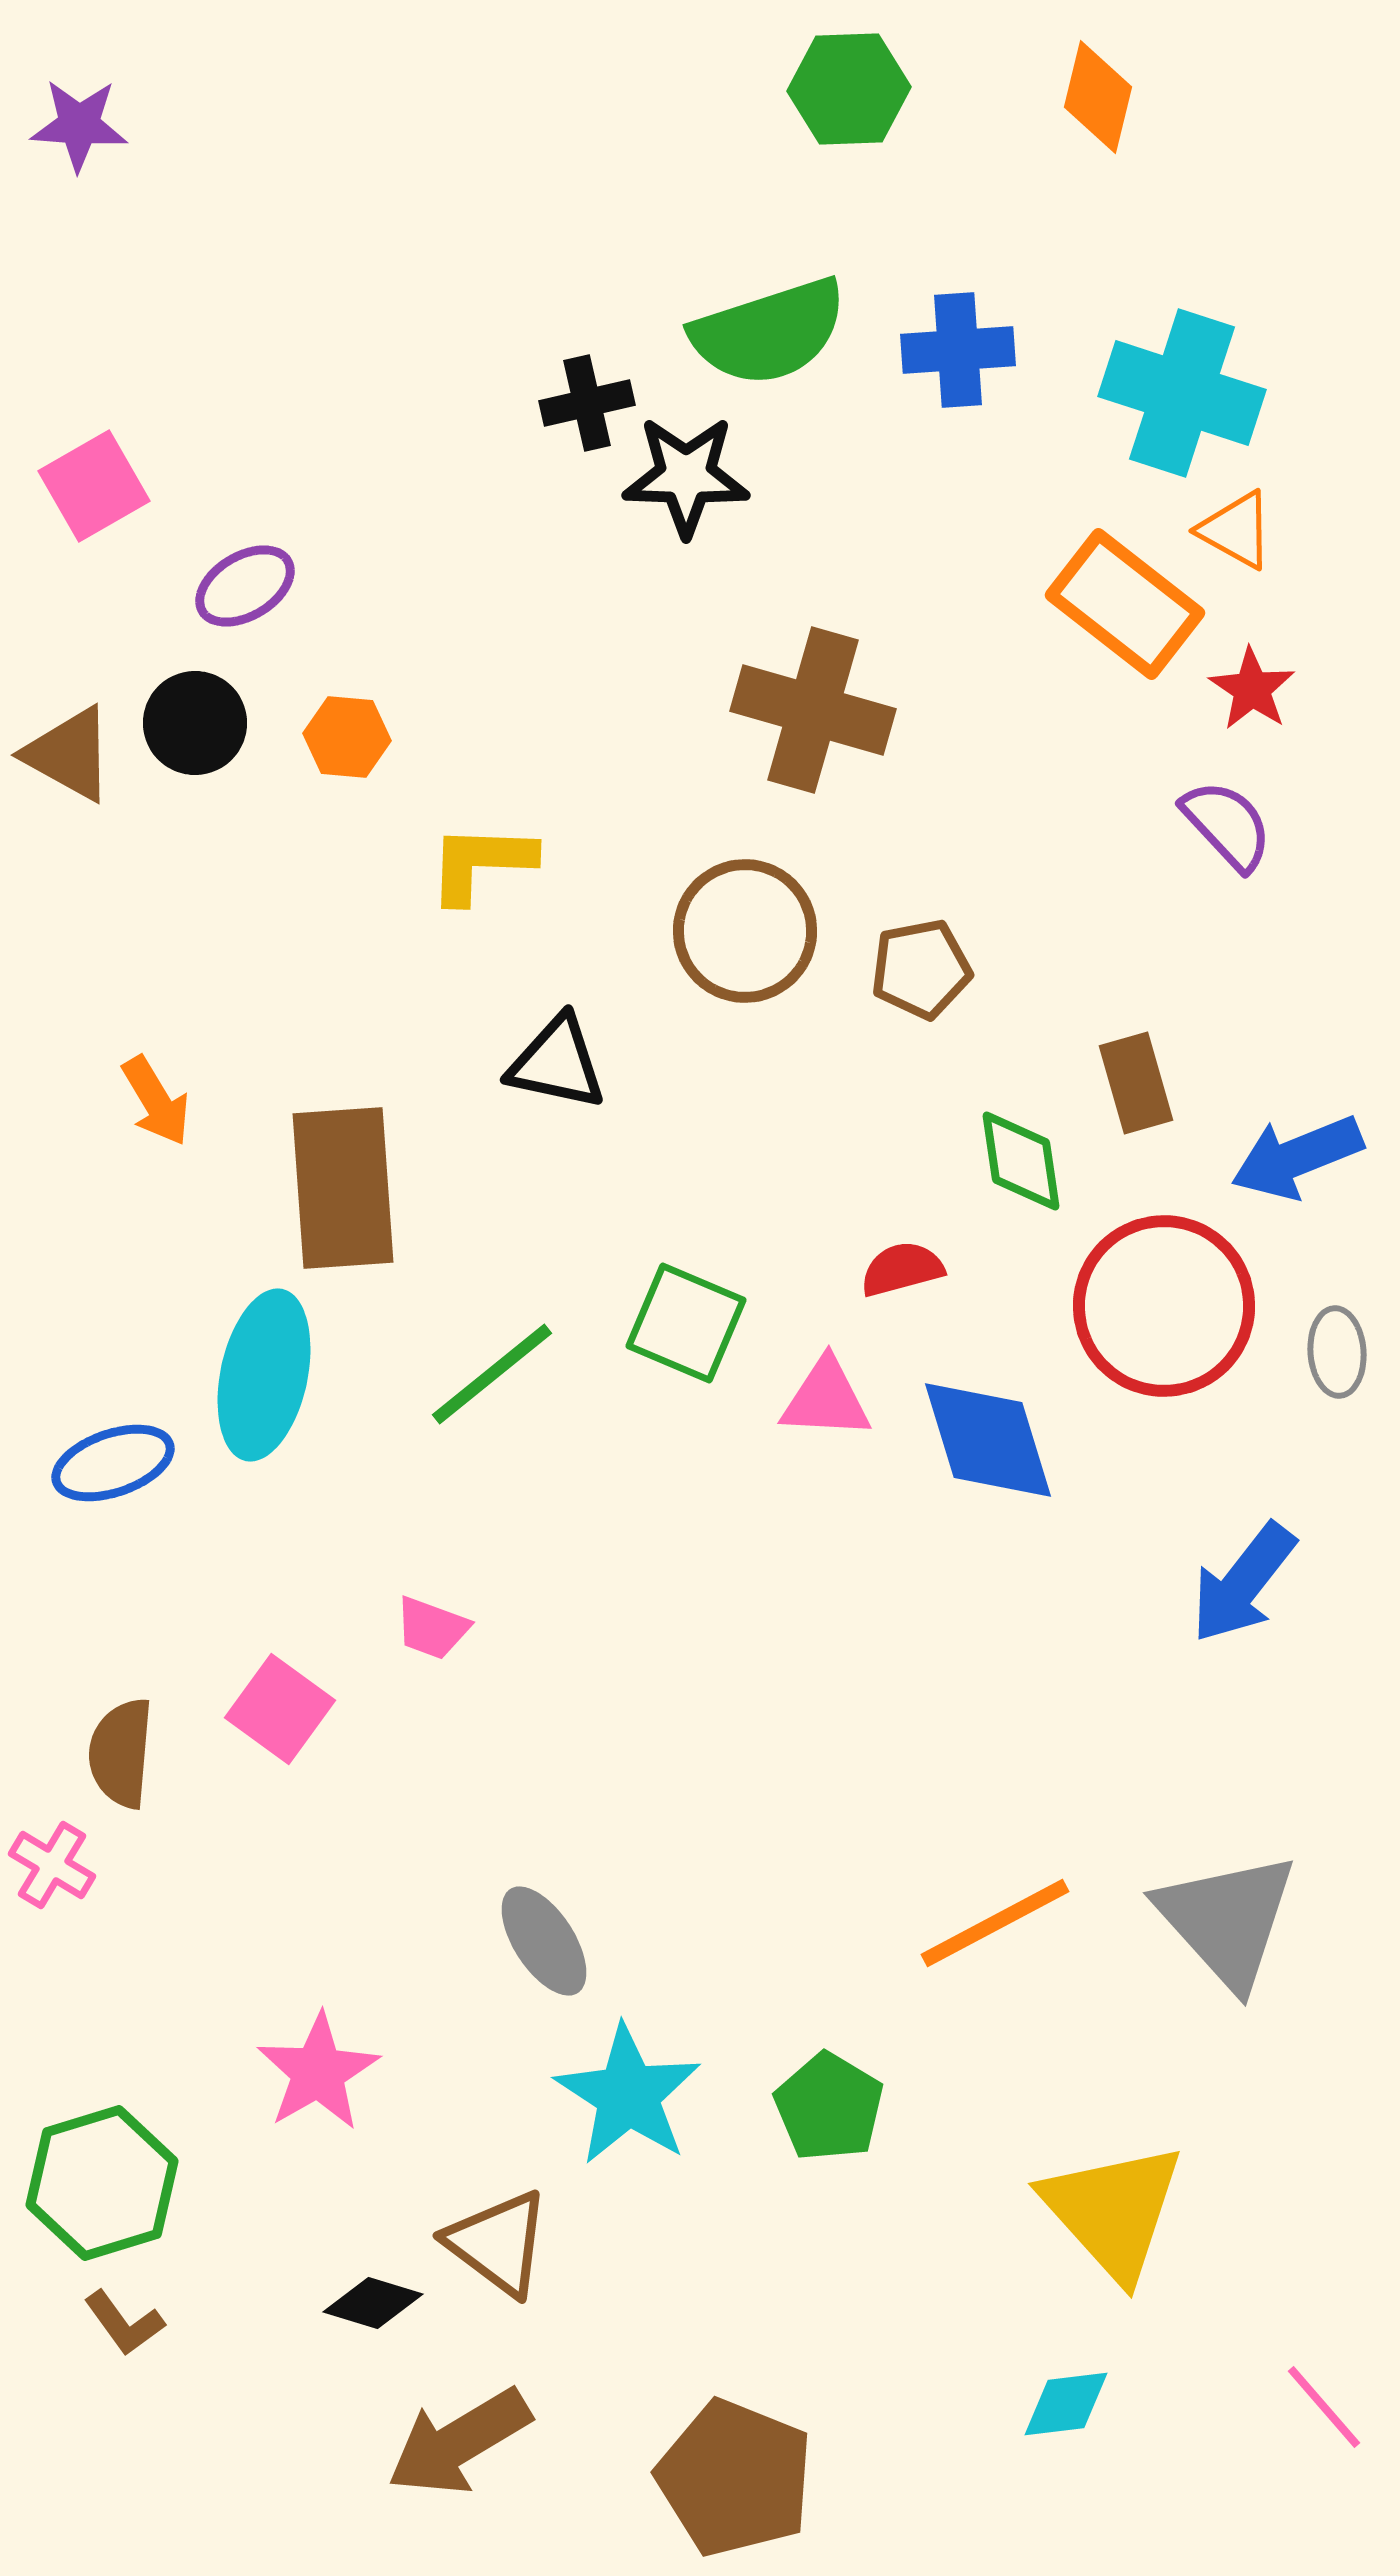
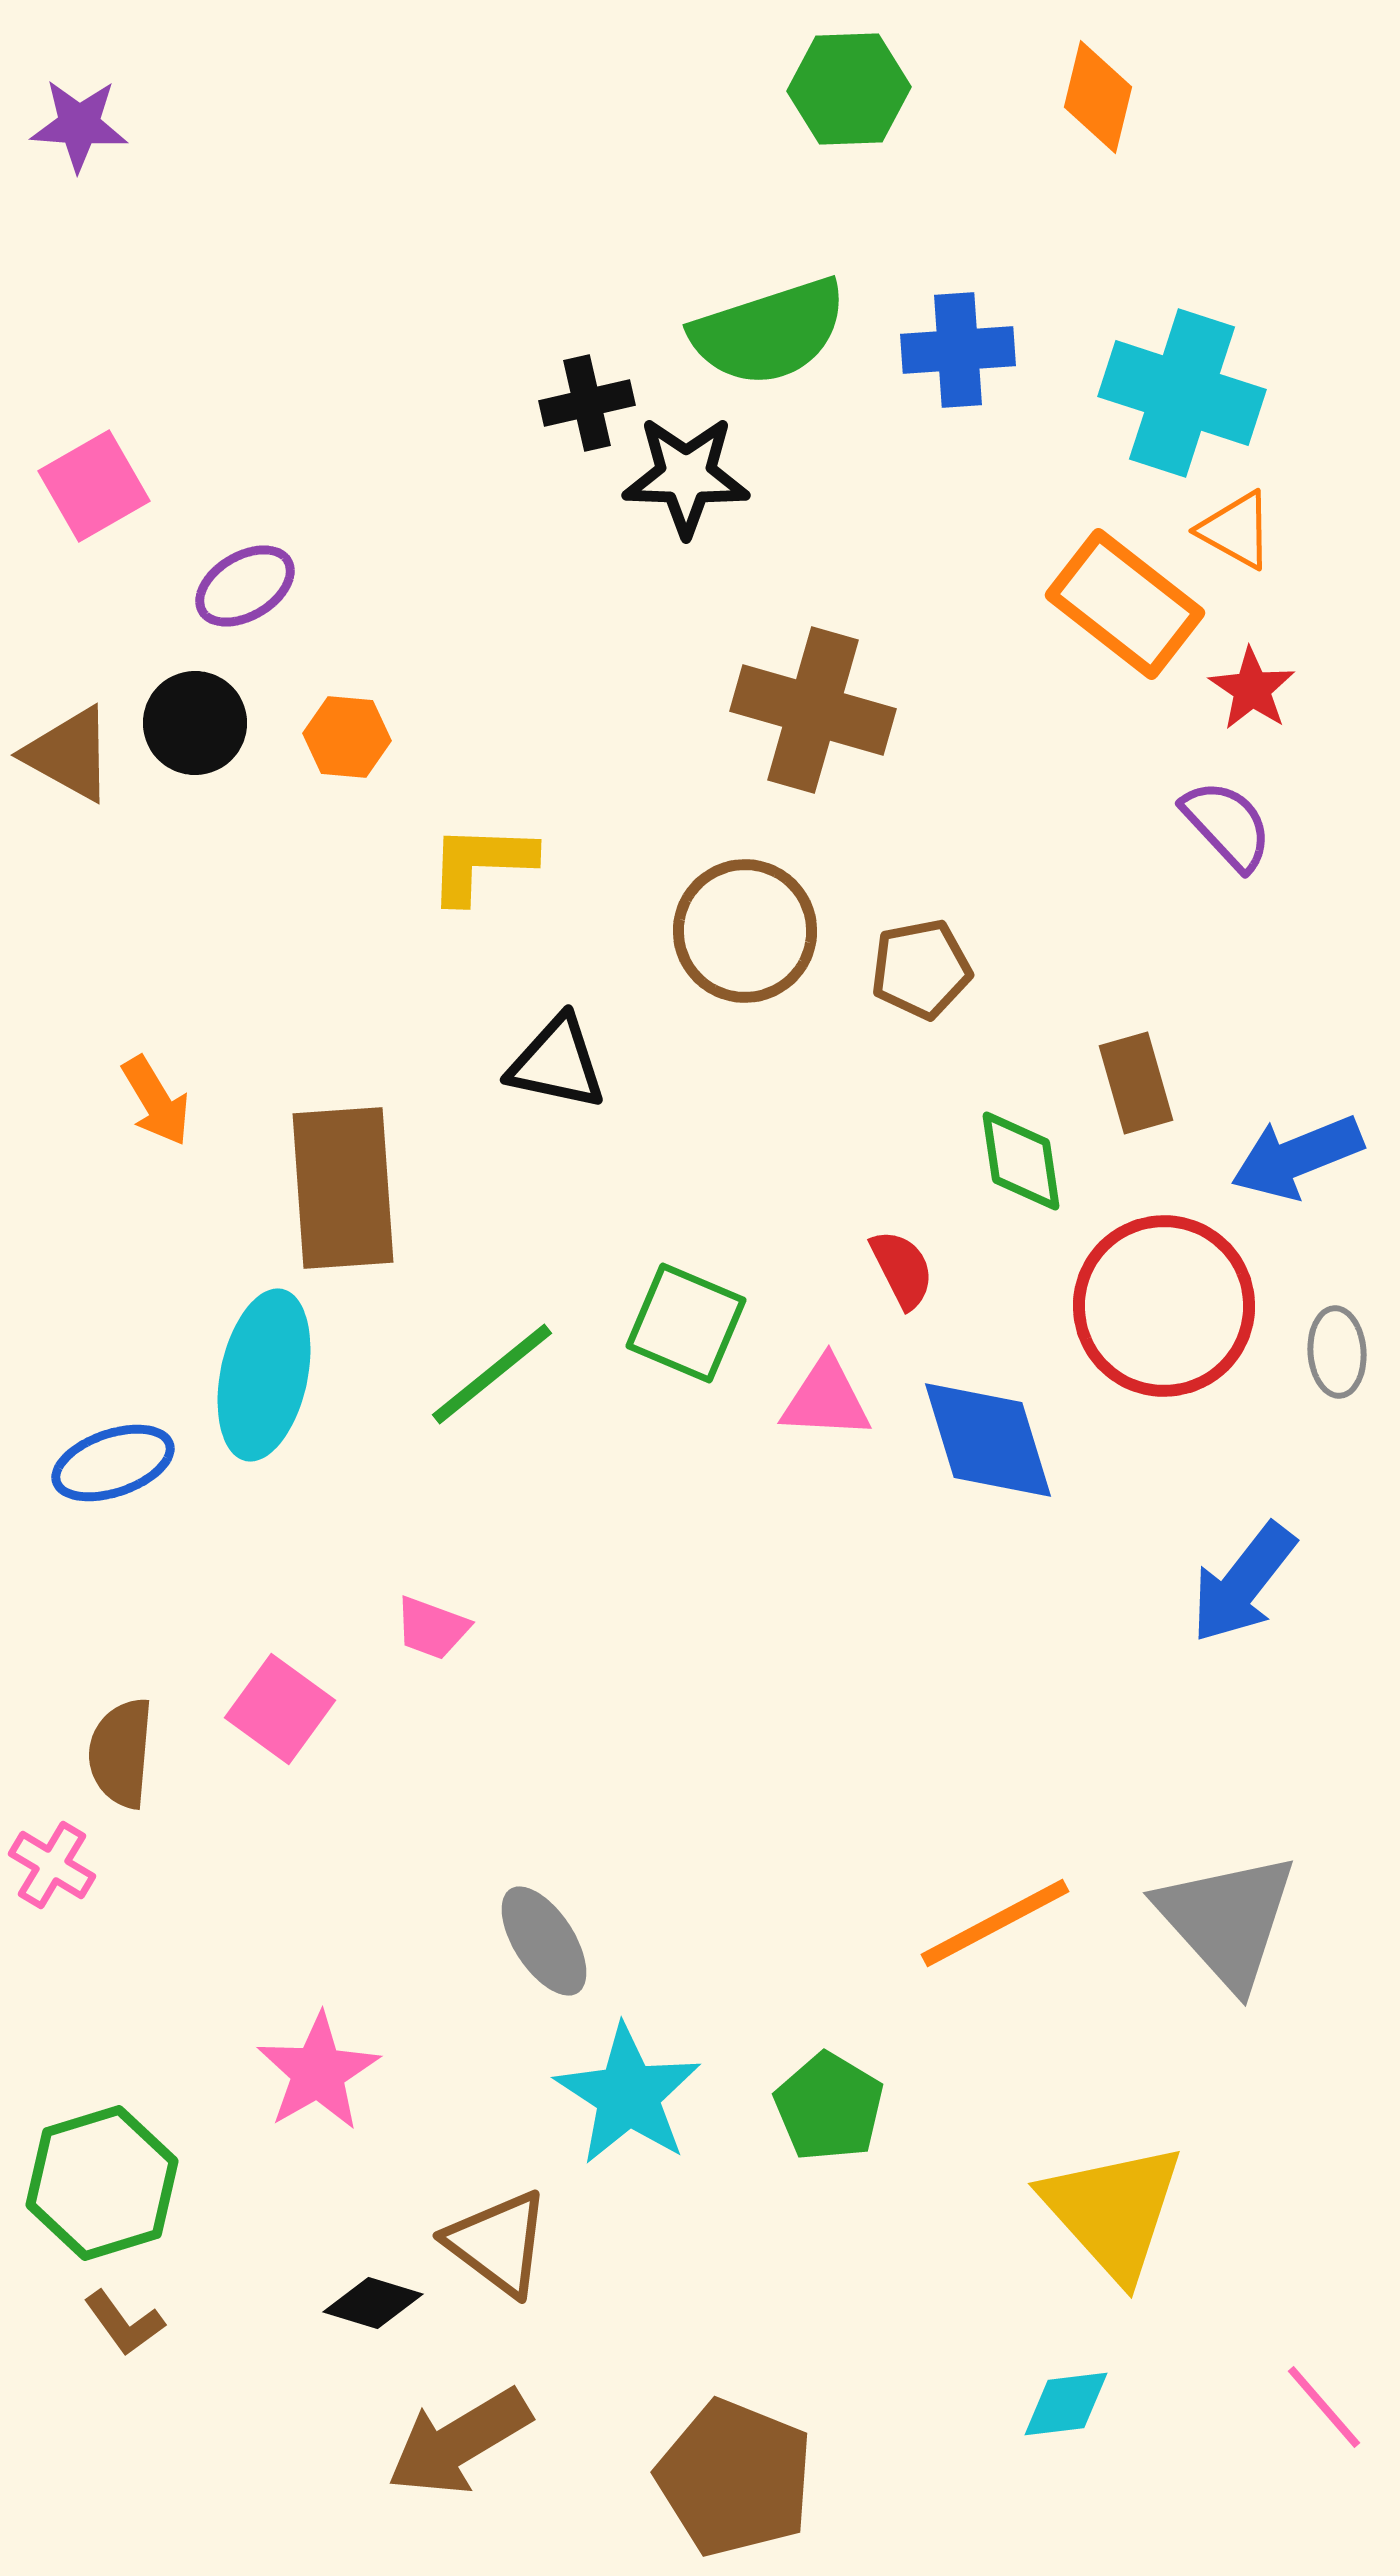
red semicircle at (902, 1269): rotated 78 degrees clockwise
